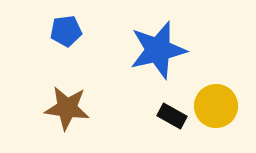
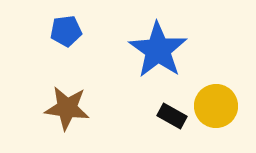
blue star: rotated 24 degrees counterclockwise
